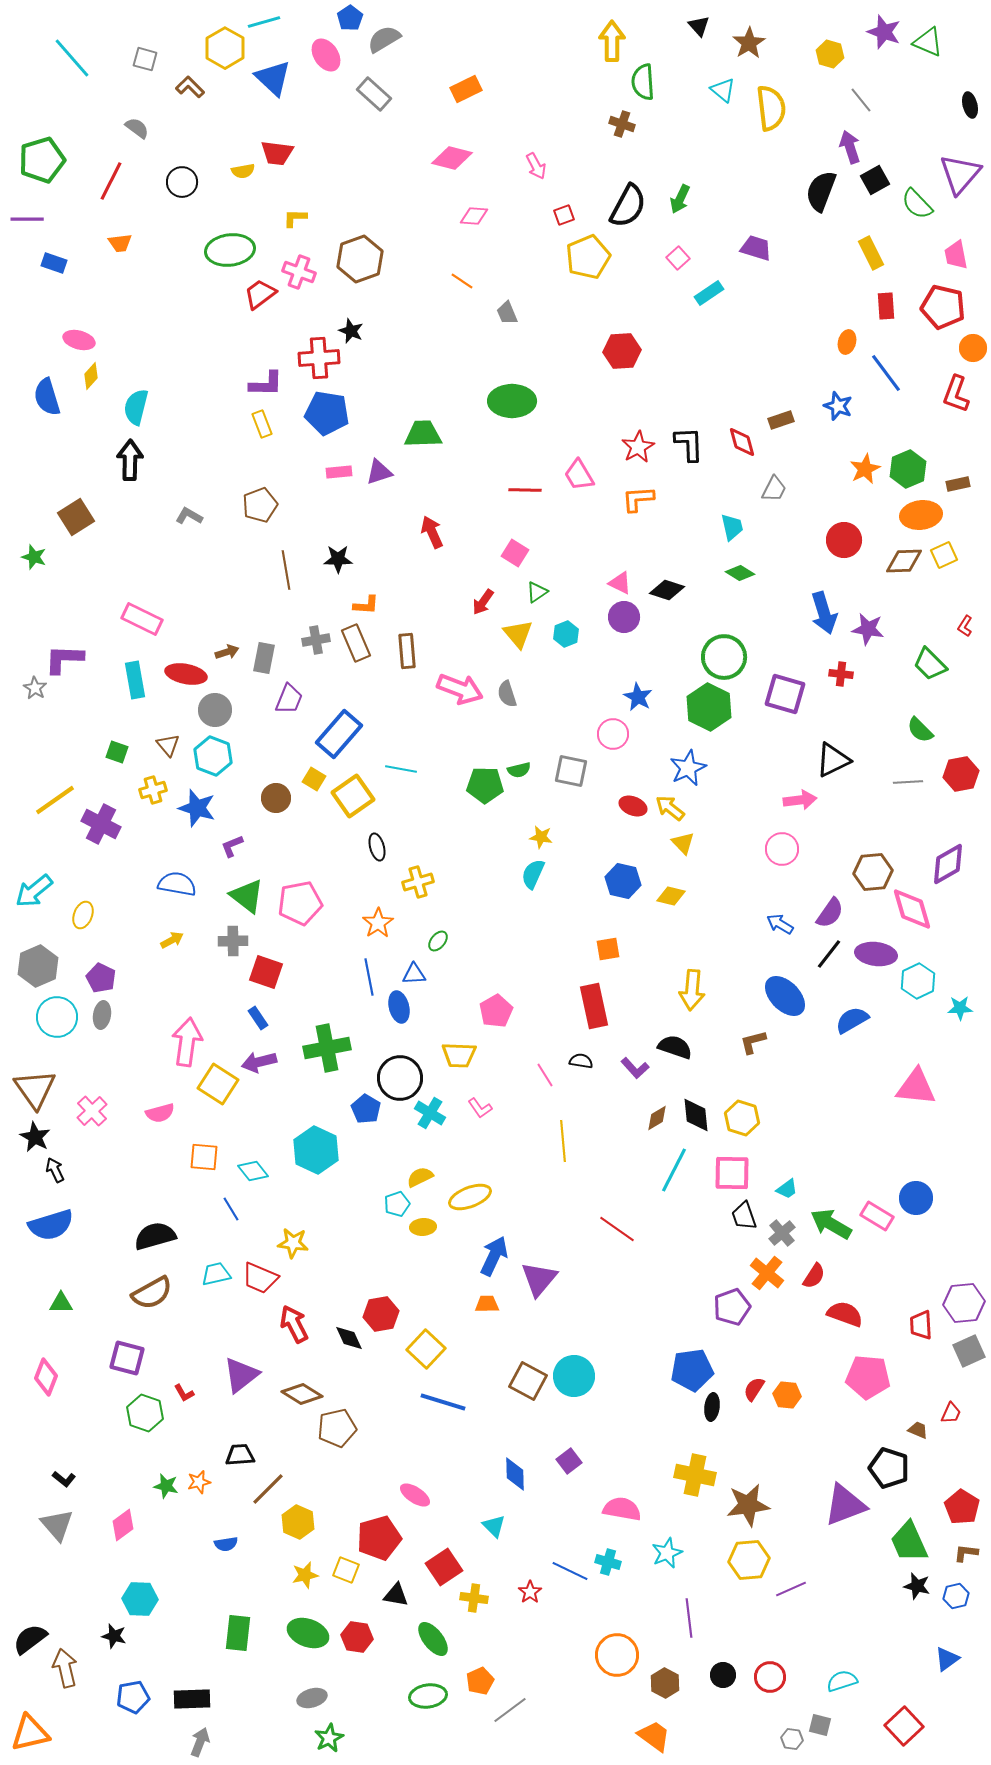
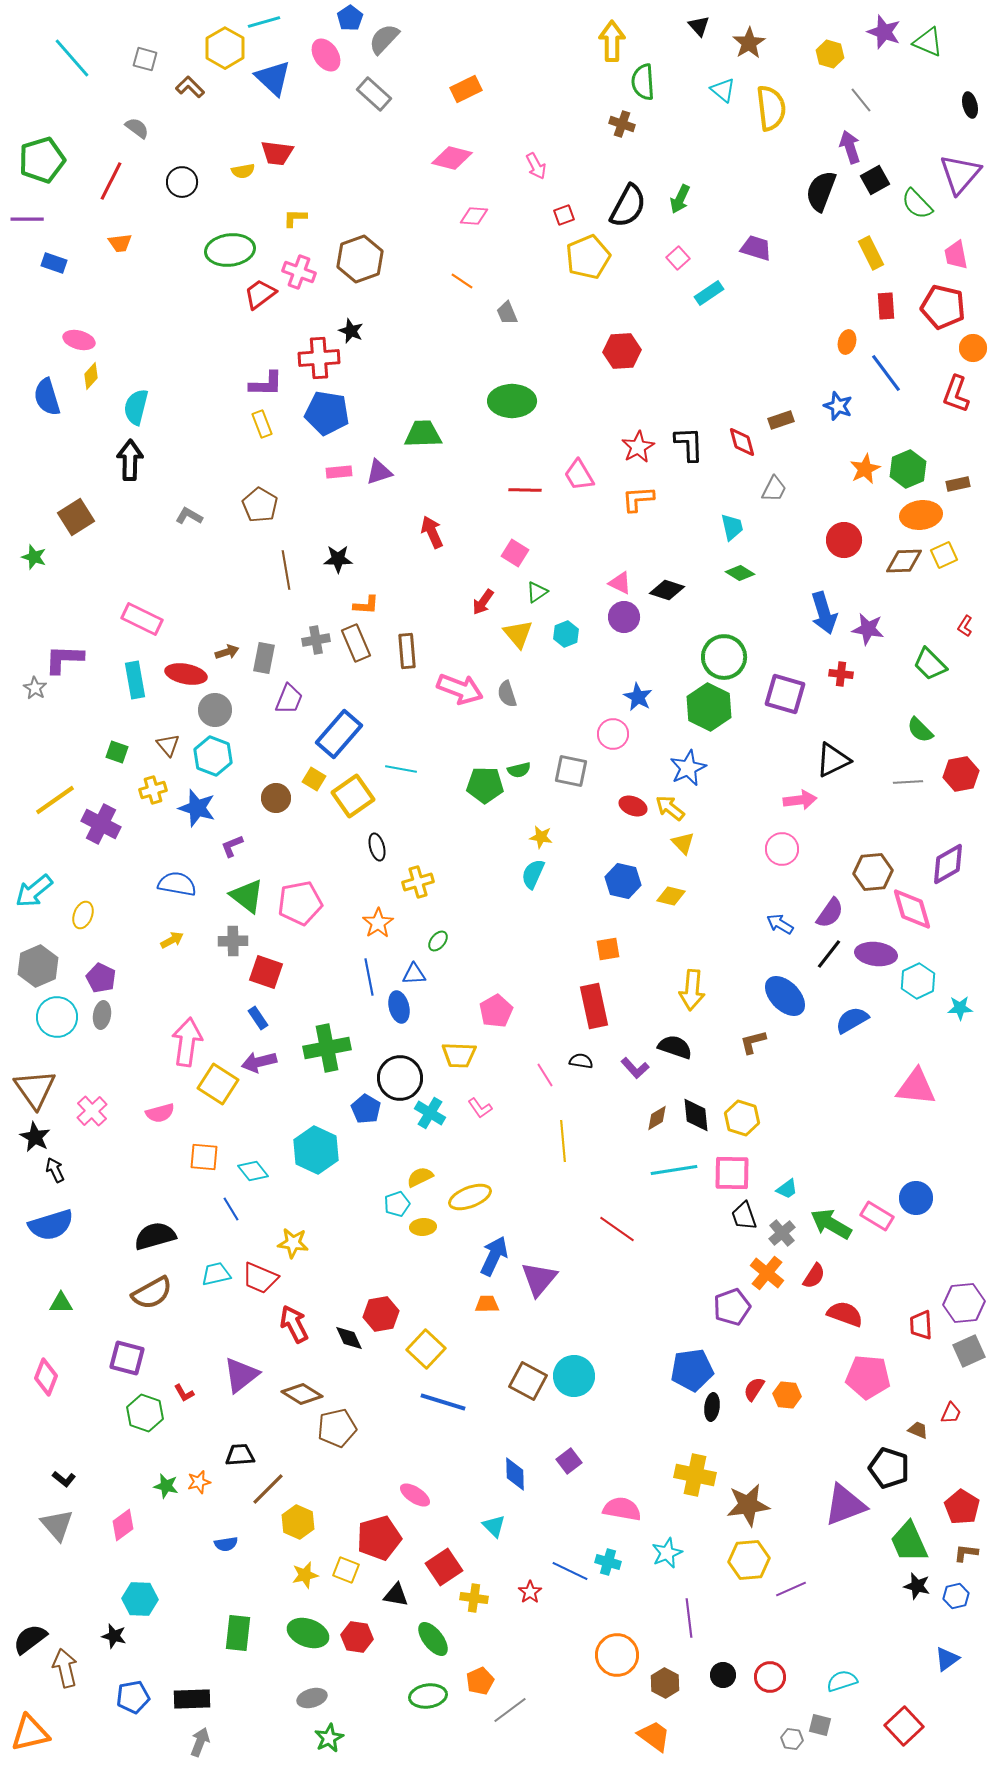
gray semicircle at (384, 39): rotated 16 degrees counterclockwise
brown pentagon at (260, 505): rotated 20 degrees counterclockwise
cyan line at (674, 1170): rotated 54 degrees clockwise
